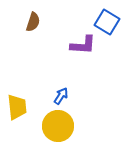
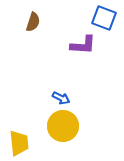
blue square: moved 3 px left, 4 px up; rotated 10 degrees counterclockwise
blue arrow: moved 2 px down; rotated 84 degrees clockwise
yellow trapezoid: moved 2 px right, 36 px down
yellow circle: moved 5 px right
